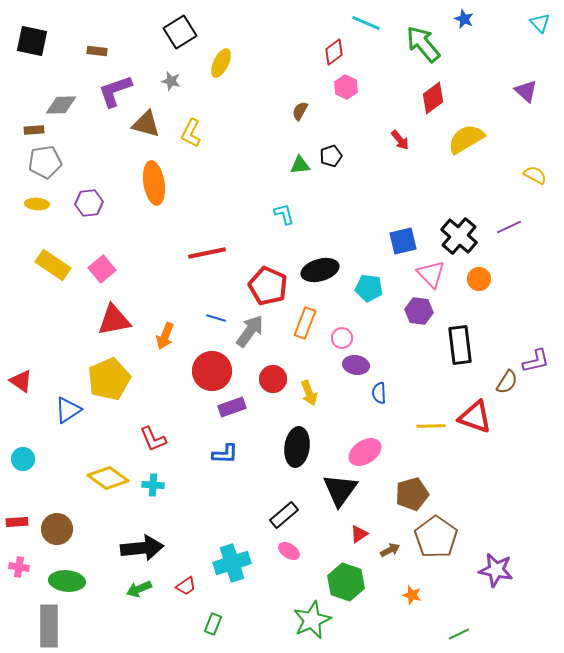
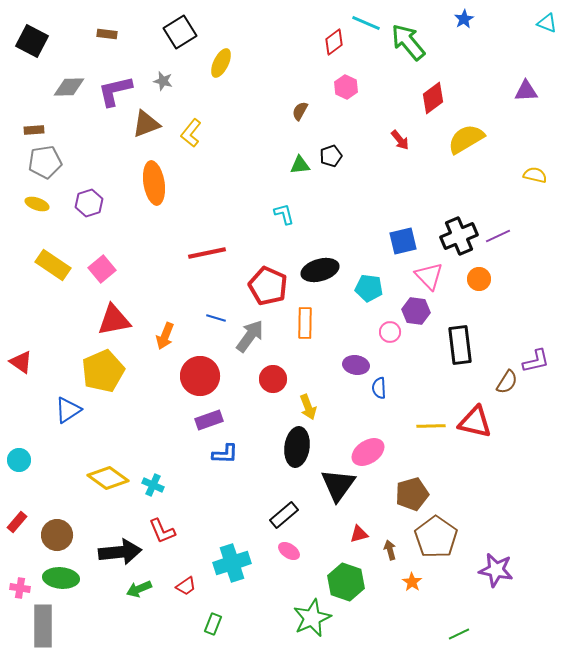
blue star at (464, 19): rotated 18 degrees clockwise
cyan triangle at (540, 23): moved 7 px right; rotated 25 degrees counterclockwise
black square at (32, 41): rotated 16 degrees clockwise
green arrow at (423, 44): moved 15 px left, 2 px up
brown rectangle at (97, 51): moved 10 px right, 17 px up
red diamond at (334, 52): moved 10 px up
gray star at (171, 81): moved 8 px left
purple L-shape at (115, 91): rotated 6 degrees clockwise
purple triangle at (526, 91): rotated 45 degrees counterclockwise
gray diamond at (61, 105): moved 8 px right, 18 px up
brown triangle at (146, 124): rotated 36 degrees counterclockwise
yellow L-shape at (191, 133): rotated 12 degrees clockwise
yellow semicircle at (535, 175): rotated 15 degrees counterclockwise
purple hexagon at (89, 203): rotated 12 degrees counterclockwise
yellow ellipse at (37, 204): rotated 15 degrees clockwise
purple line at (509, 227): moved 11 px left, 9 px down
black cross at (459, 236): rotated 27 degrees clockwise
pink triangle at (431, 274): moved 2 px left, 2 px down
purple hexagon at (419, 311): moved 3 px left
orange rectangle at (305, 323): rotated 20 degrees counterclockwise
gray arrow at (250, 331): moved 5 px down
pink circle at (342, 338): moved 48 px right, 6 px up
red circle at (212, 371): moved 12 px left, 5 px down
yellow pentagon at (109, 379): moved 6 px left, 8 px up
red triangle at (21, 381): moved 19 px up
yellow arrow at (309, 393): moved 1 px left, 14 px down
blue semicircle at (379, 393): moved 5 px up
purple rectangle at (232, 407): moved 23 px left, 13 px down
red triangle at (475, 417): moved 5 px down; rotated 6 degrees counterclockwise
red L-shape at (153, 439): moved 9 px right, 92 px down
pink ellipse at (365, 452): moved 3 px right
cyan circle at (23, 459): moved 4 px left, 1 px down
cyan cross at (153, 485): rotated 20 degrees clockwise
black triangle at (340, 490): moved 2 px left, 5 px up
red rectangle at (17, 522): rotated 45 degrees counterclockwise
brown circle at (57, 529): moved 6 px down
red triangle at (359, 534): rotated 18 degrees clockwise
black arrow at (142, 548): moved 22 px left, 4 px down
brown arrow at (390, 550): rotated 78 degrees counterclockwise
pink cross at (19, 567): moved 1 px right, 21 px down
green ellipse at (67, 581): moved 6 px left, 3 px up
orange star at (412, 595): moved 13 px up; rotated 18 degrees clockwise
green star at (312, 620): moved 2 px up
gray rectangle at (49, 626): moved 6 px left
